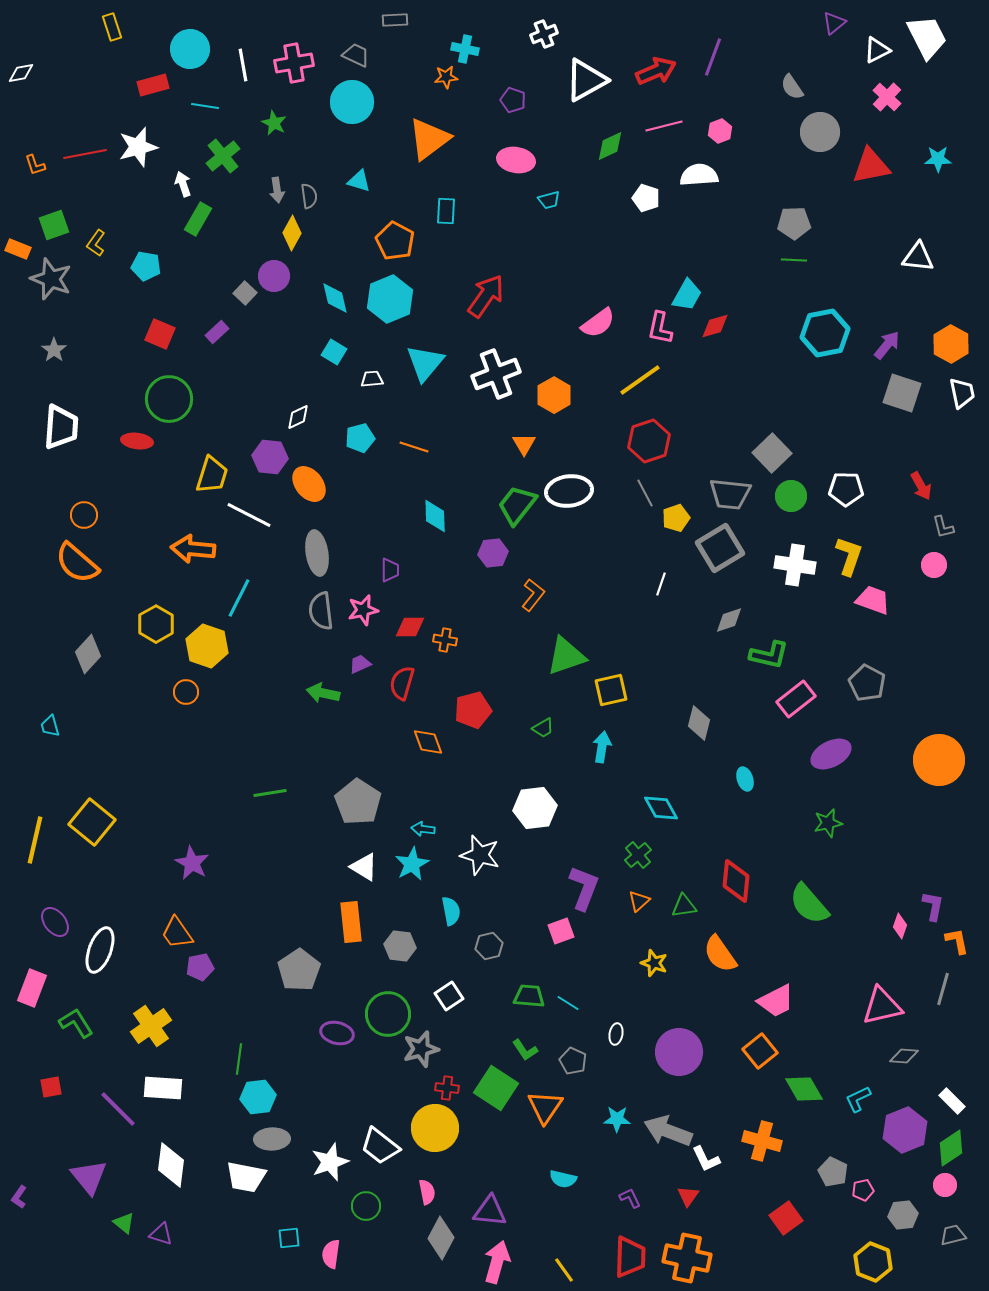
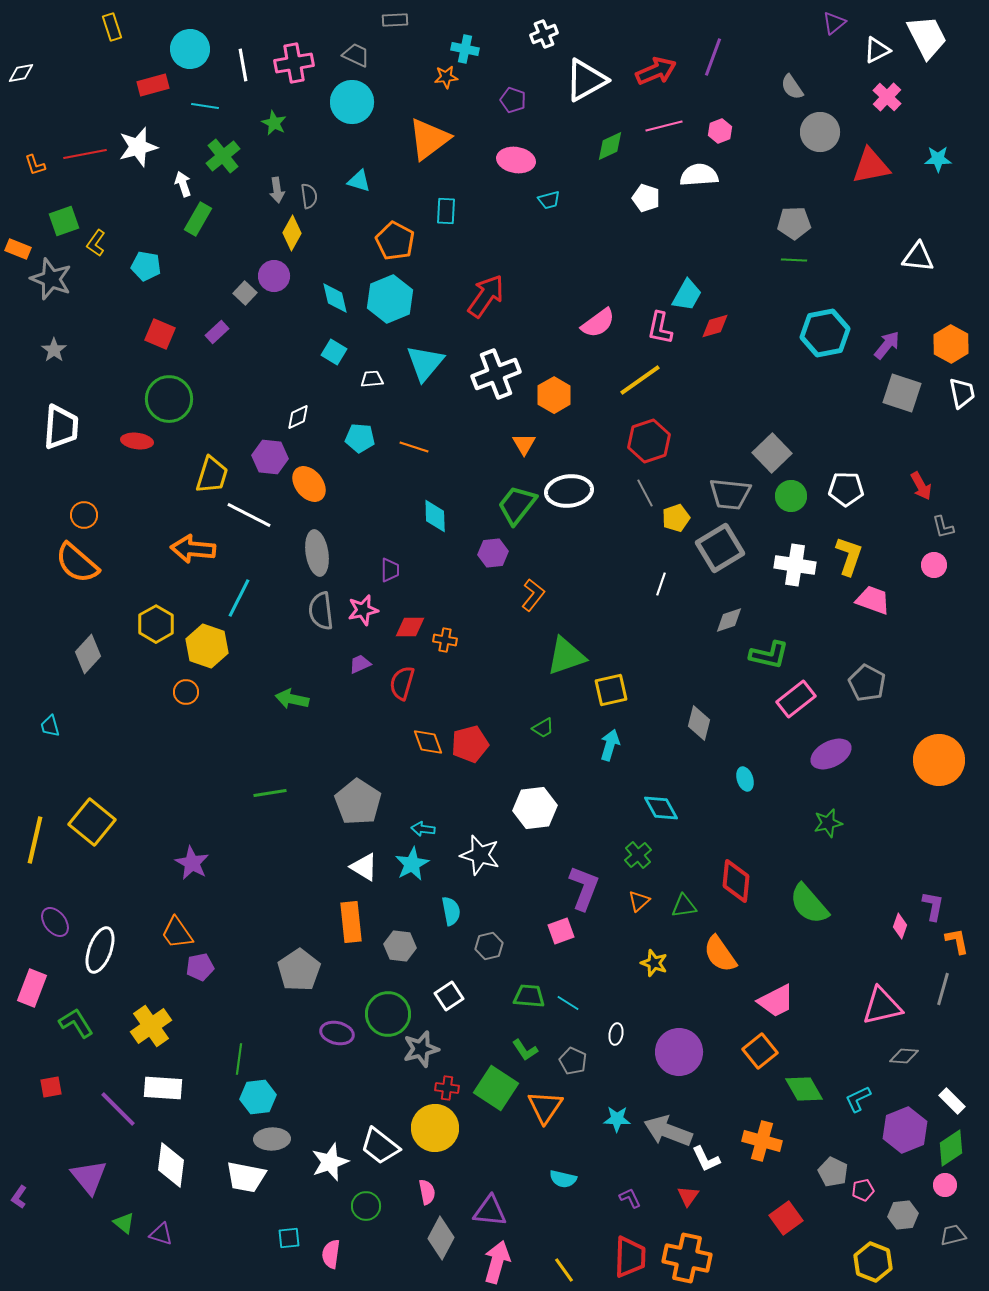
green square at (54, 225): moved 10 px right, 4 px up
cyan pentagon at (360, 438): rotated 20 degrees clockwise
green arrow at (323, 693): moved 31 px left, 6 px down
red pentagon at (473, 710): moved 3 px left, 34 px down
cyan arrow at (602, 747): moved 8 px right, 2 px up; rotated 8 degrees clockwise
